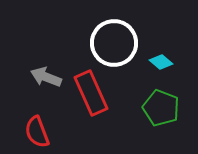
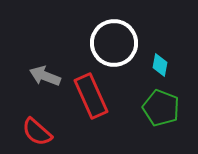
cyan diamond: moved 1 px left, 3 px down; rotated 60 degrees clockwise
gray arrow: moved 1 px left, 1 px up
red rectangle: moved 3 px down
red semicircle: rotated 28 degrees counterclockwise
